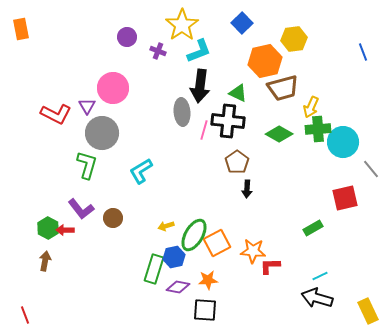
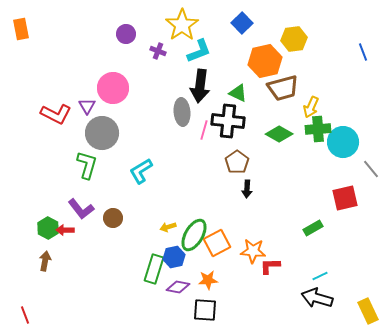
purple circle at (127, 37): moved 1 px left, 3 px up
yellow arrow at (166, 226): moved 2 px right, 1 px down
